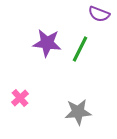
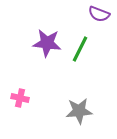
pink cross: rotated 36 degrees counterclockwise
gray star: moved 1 px right, 1 px up
